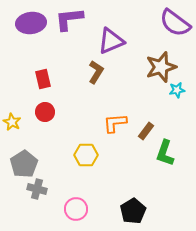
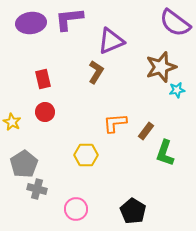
black pentagon: rotated 10 degrees counterclockwise
